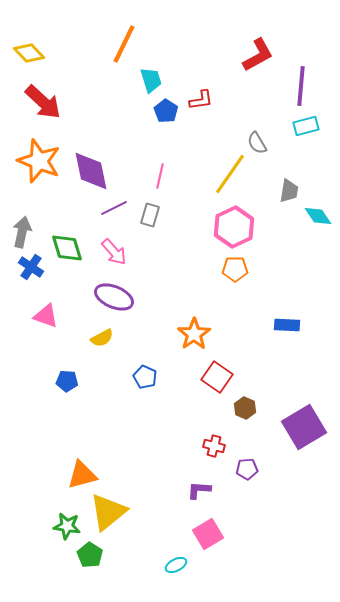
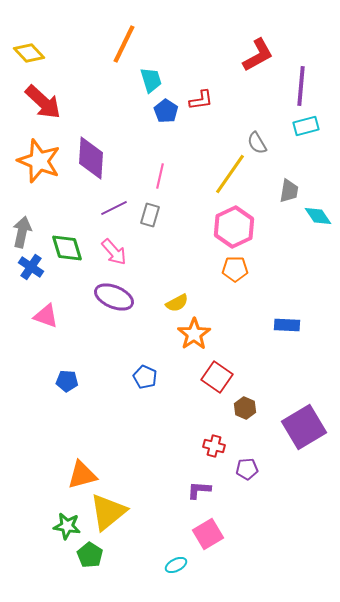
purple diamond at (91, 171): moved 13 px up; rotated 15 degrees clockwise
yellow semicircle at (102, 338): moved 75 px right, 35 px up
